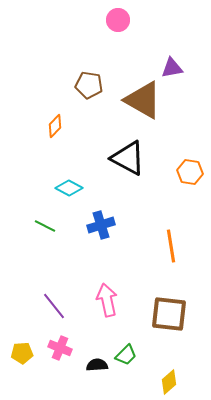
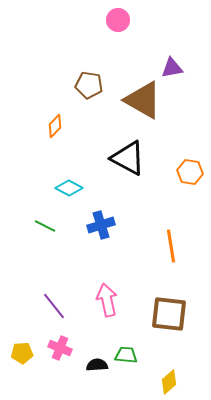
green trapezoid: rotated 130 degrees counterclockwise
